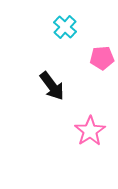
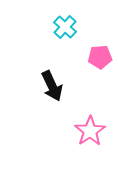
pink pentagon: moved 2 px left, 1 px up
black arrow: rotated 12 degrees clockwise
